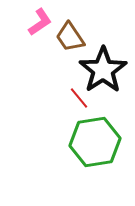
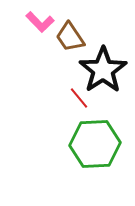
pink L-shape: rotated 80 degrees clockwise
green hexagon: moved 2 px down; rotated 6 degrees clockwise
